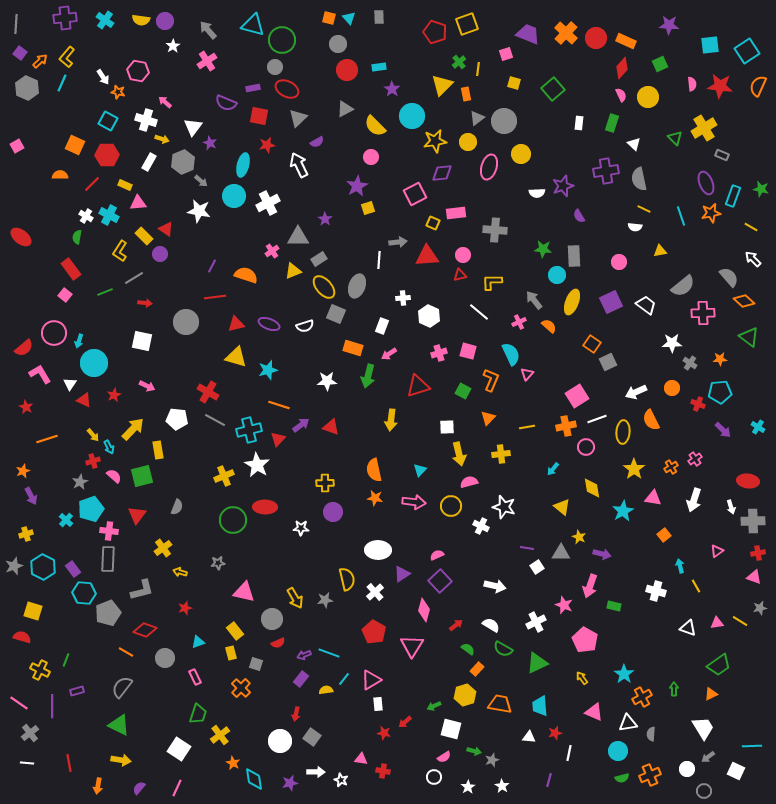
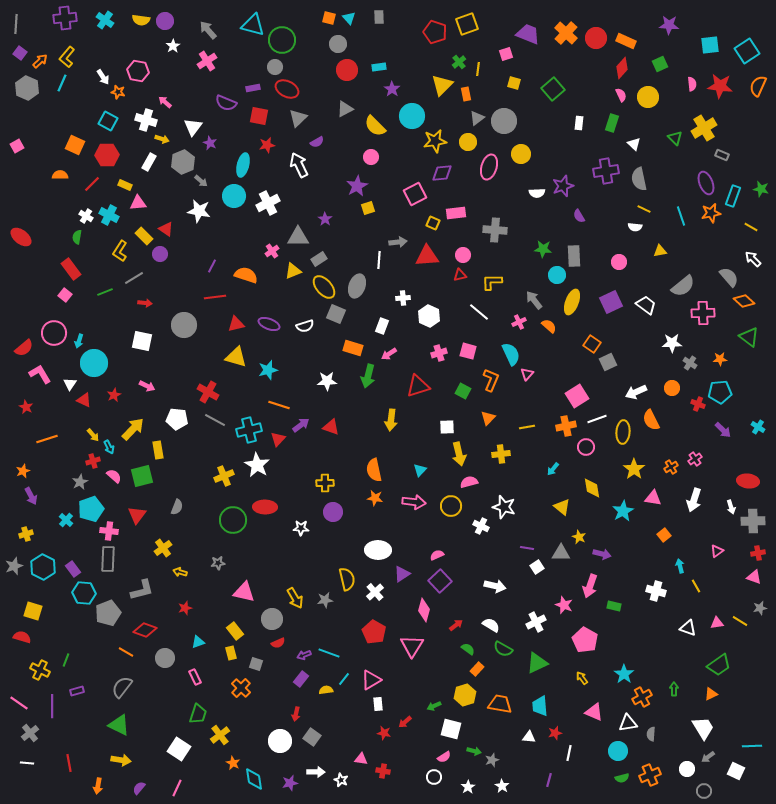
gray circle at (186, 322): moved 2 px left, 3 px down
